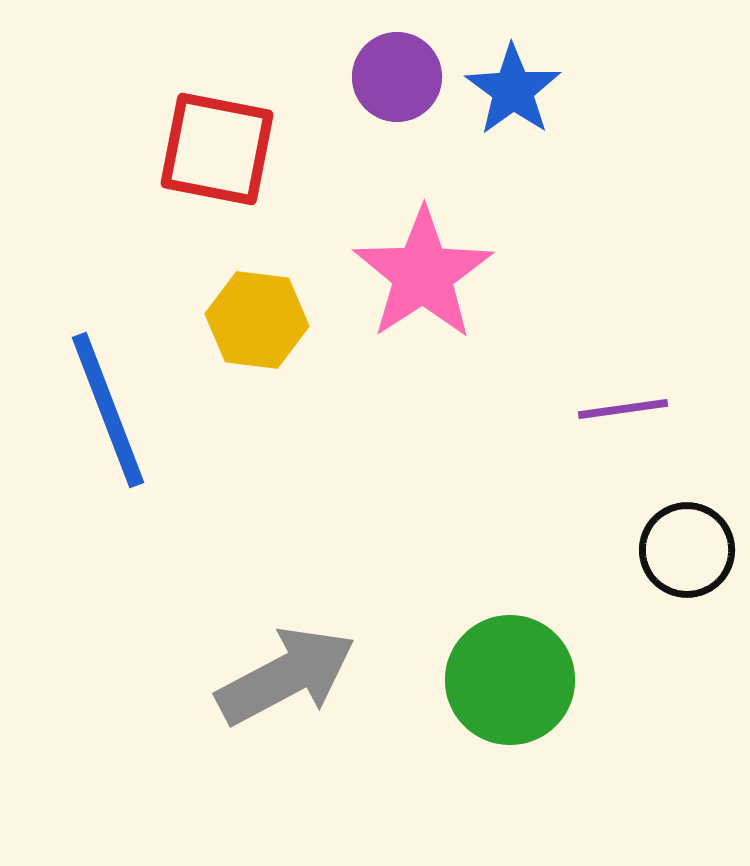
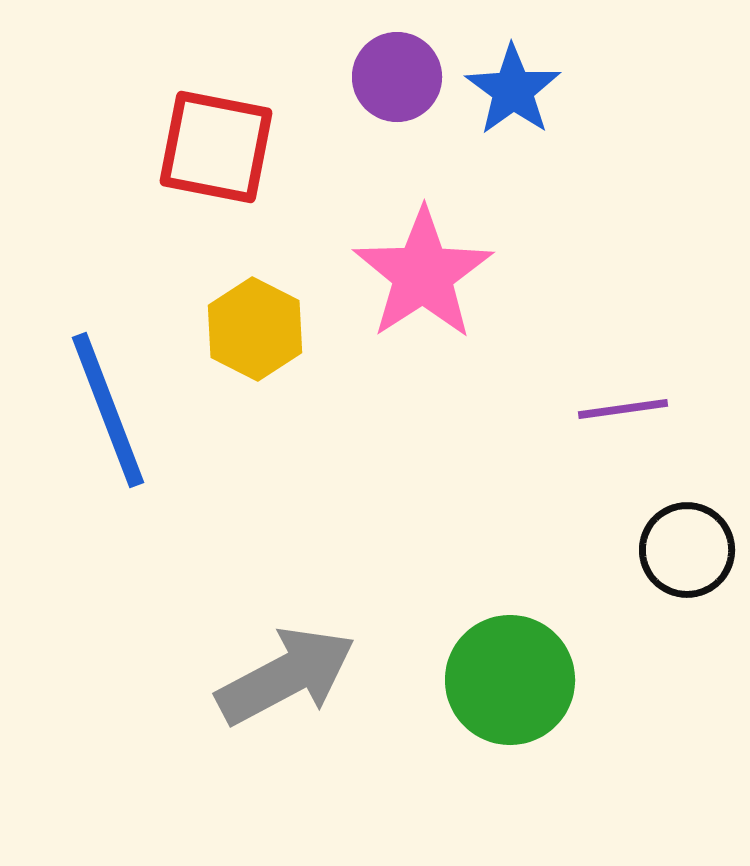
red square: moved 1 px left, 2 px up
yellow hexagon: moved 2 px left, 9 px down; rotated 20 degrees clockwise
